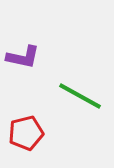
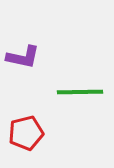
green line: moved 4 px up; rotated 30 degrees counterclockwise
